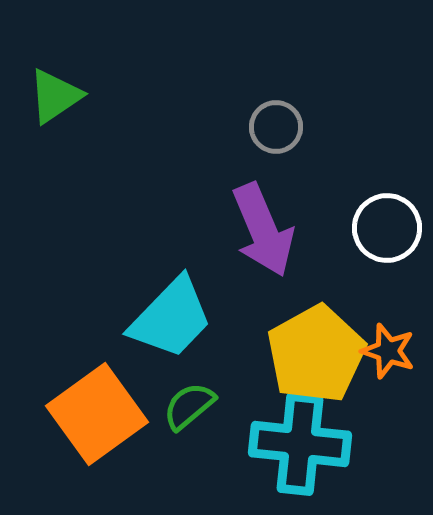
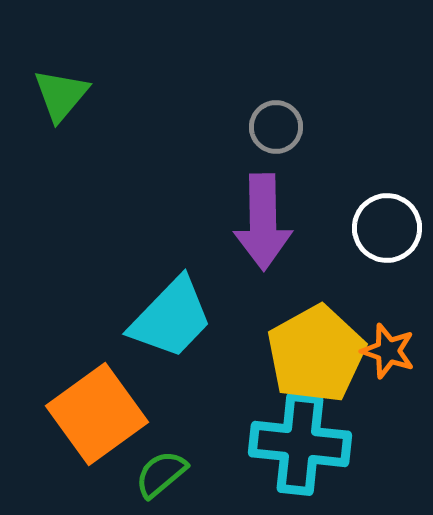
green triangle: moved 6 px right, 1 px up; rotated 16 degrees counterclockwise
purple arrow: moved 8 px up; rotated 22 degrees clockwise
green semicircle: moved 28 px left, 68 px down
